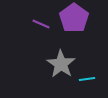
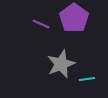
gray star: rotated 16 degrees clockwise
